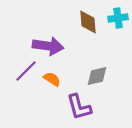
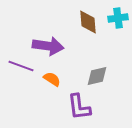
purple line: moved 5 px left, 5 px up; rotated 65 degrees clockwise
purple L-shape: rotated 8 degrees clockwise
